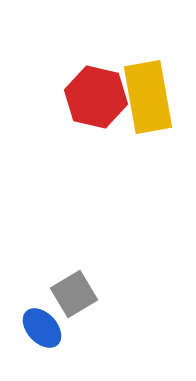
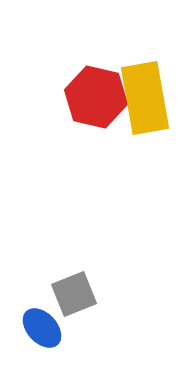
yellow rectangle: moved 3 px left, 1 px down
gray square: rotated 9 degrees clockwise
